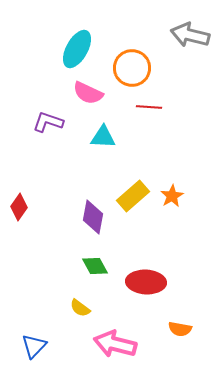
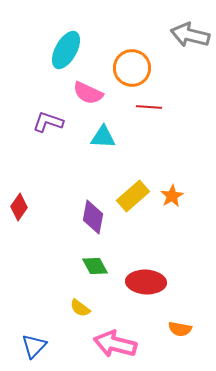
cyan ellipse: moved 11 px left, 1 px down
